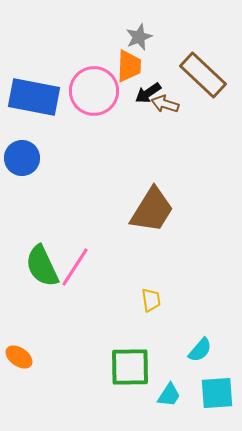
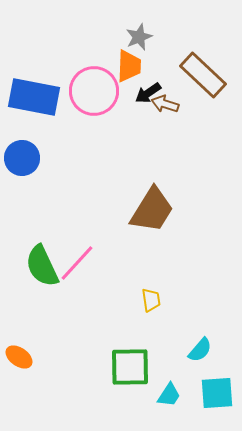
pink line: moved 2 px right, 4 px up; rotated 9 degrees clockwise
